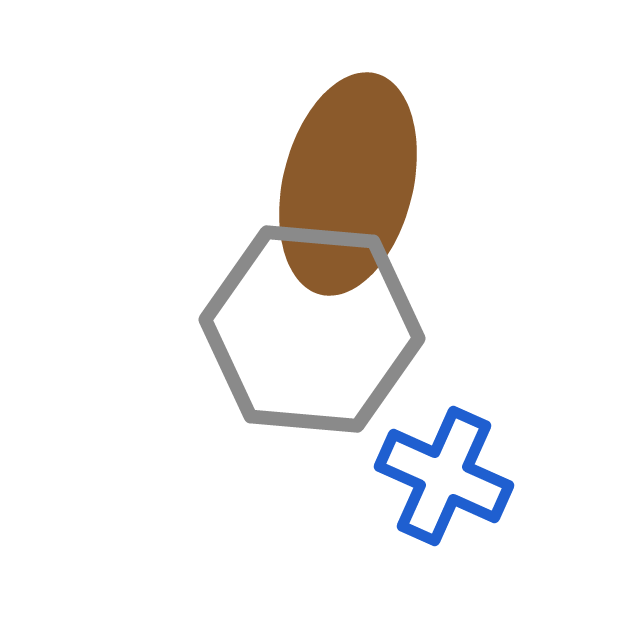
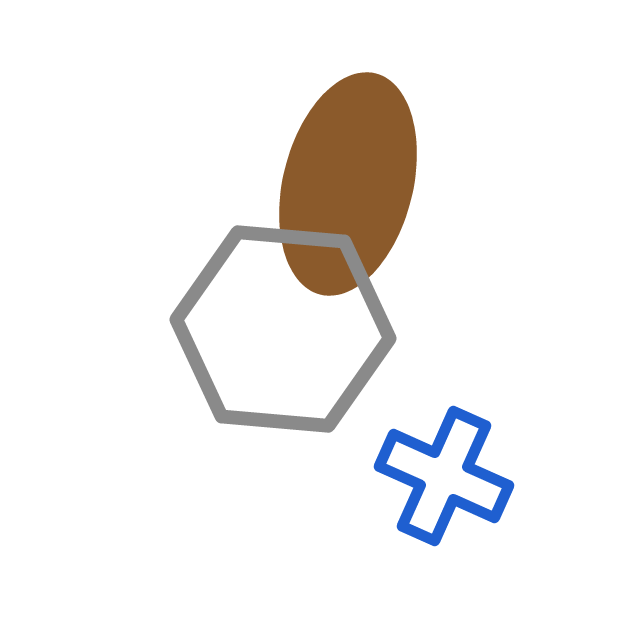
gray hexagon: moved 29 px left
